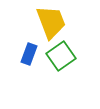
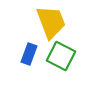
green square: rotated 28 degrees counterclockwise
